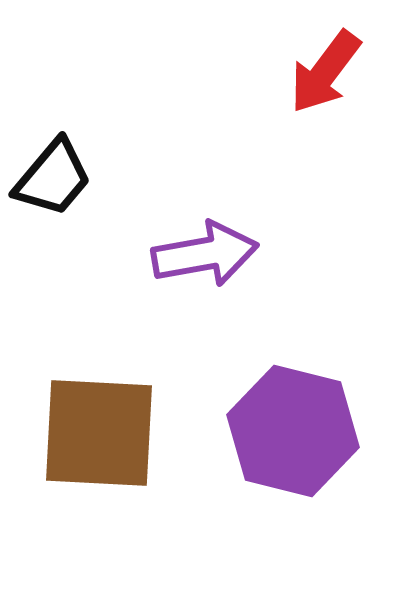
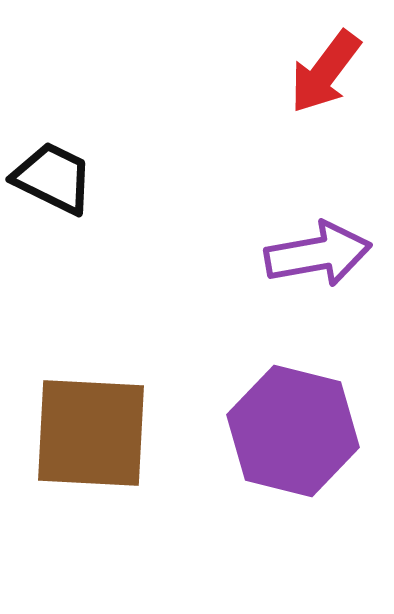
black trapezoid: rotated 104 degrees counterclockwise
purple arrow: moved 113 px right
brown square: moved 8 px left
